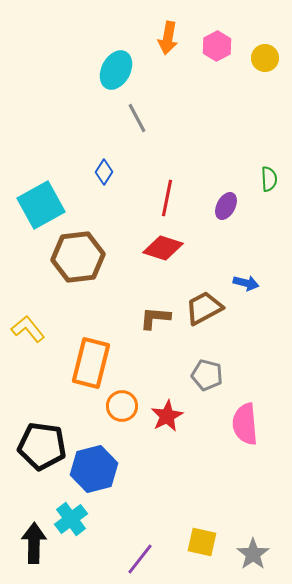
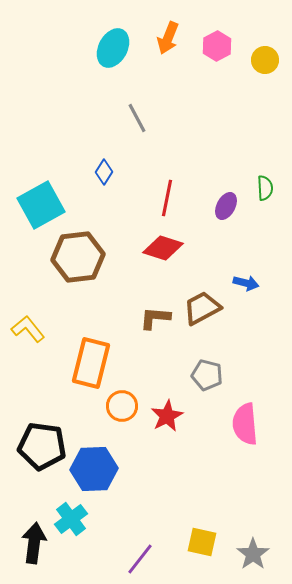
orange arrow: rotated 12 degrees clockwise
yellow circle: moved 2 px down
cyan ellipse: moved 3 px left, 22 px up
green semicircle: moved 4 px left, 9 px down
brown trapezoid: moved 2 px left
blue hexagon: rotated 12 degrees clockwise
black arrow: rotated 6 degrees clockwise
